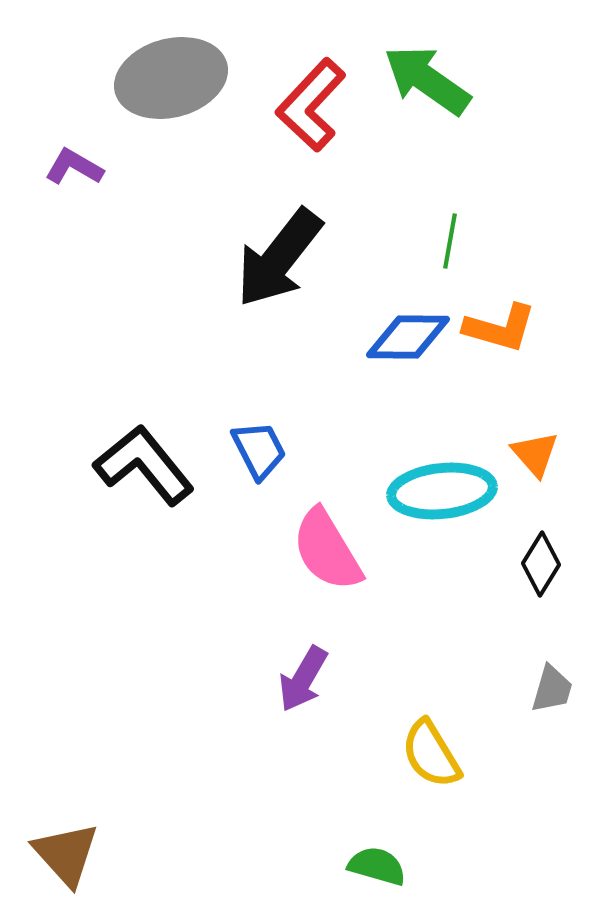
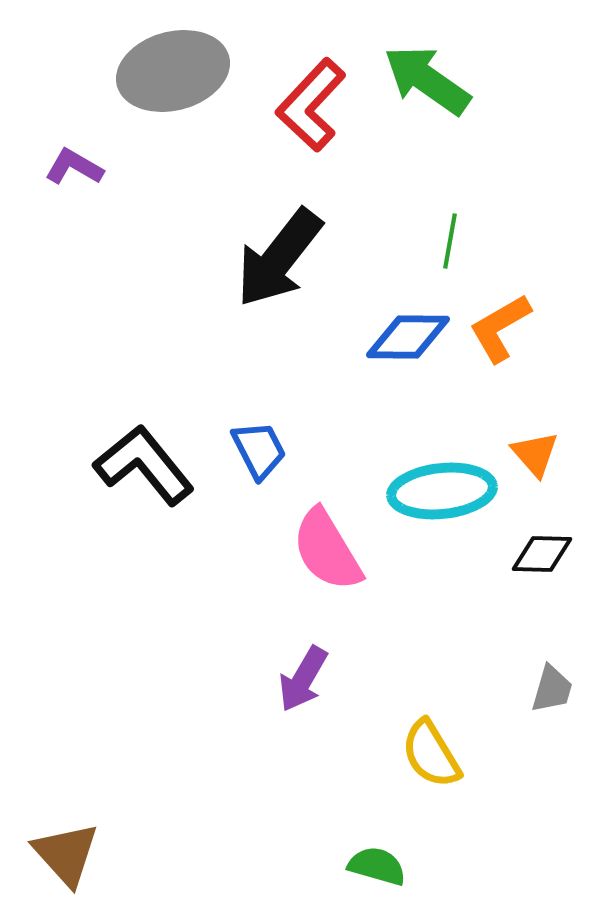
gray ellipse: moved 2 px right, 7 px up
orange L-shape: rotated 134 degrees clockwise
black diamond: moved 1 px right, 10 px up; rotated 60 degrees clockwise
